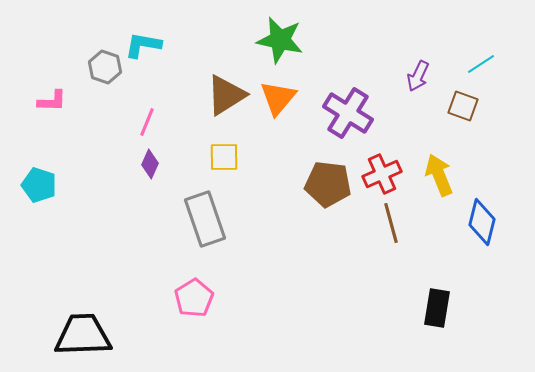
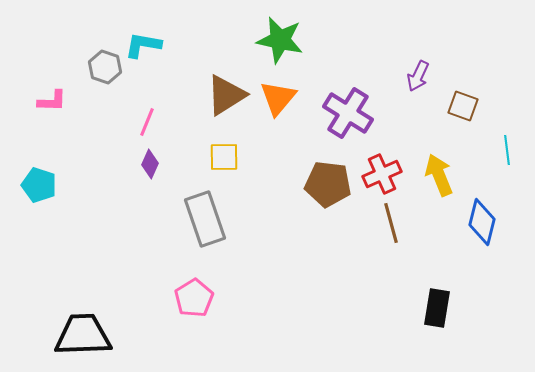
cyan line: moved 26 px right, 86 px down; rotated 64 degrees counterclockwise
